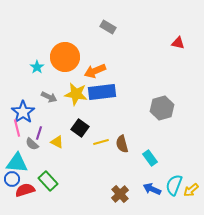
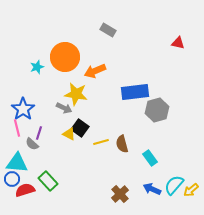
gray rectangle: moved 3 px down
cyan star: rotated 16 degrees clockwise
blue rectangle: moved 33 px right
gray arrow: moved 15 px right, 11 px down
gray hexagon: moved 5 px left, 2 px down
blue star: moved 3 px up
yellow triangle: moved 12 px right, 8 px up
cyan semicircle: rotated 20 degrees clockwise
